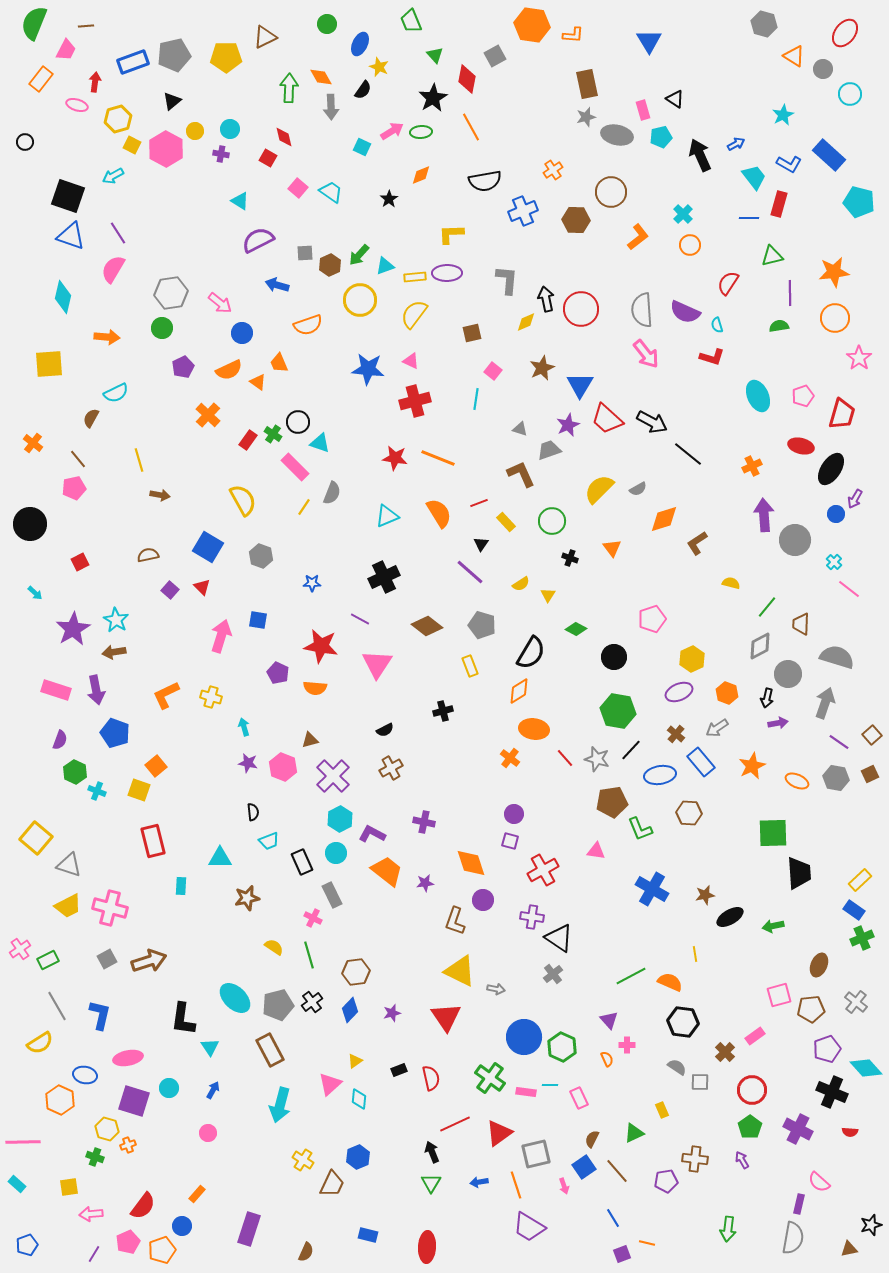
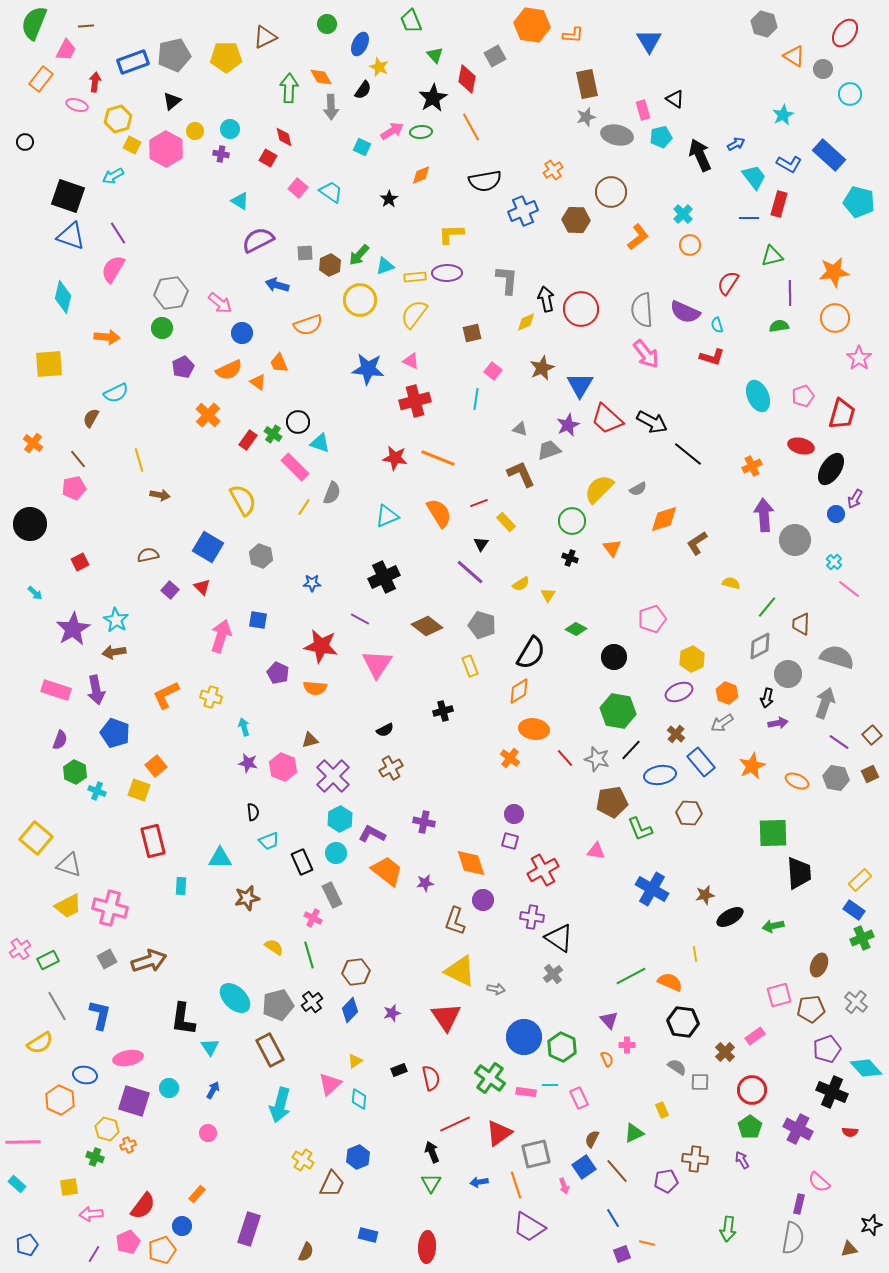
green circle at (552, 521): moved 20 px right
gray arrow at (717, 728): moved 5 px right, 5 px up
